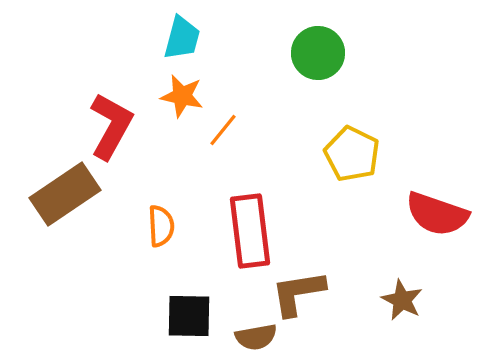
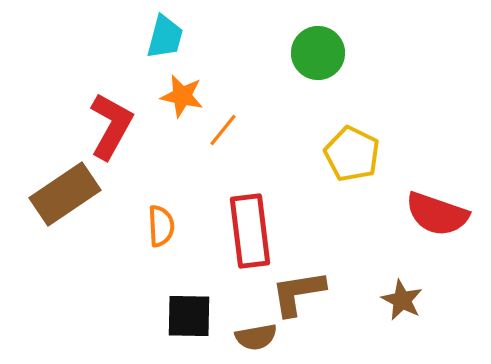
cyan trapezoid: moved 17 px left, 1 px up
